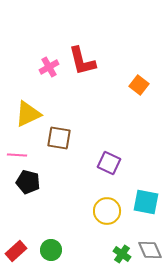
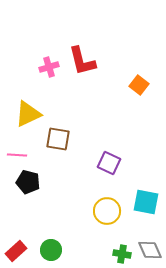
pink cross: rotated 12 degrees clockwise
brown square: moved 1 px left, 1 px down
green cross: rotated 24 degrees counterclockwise
